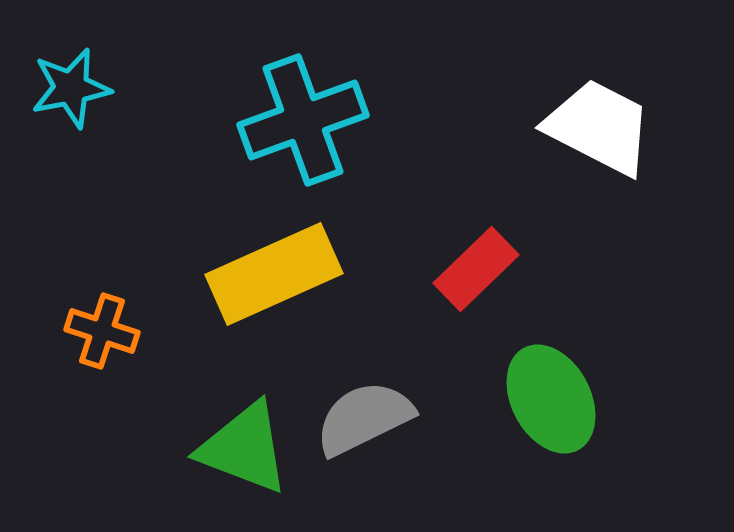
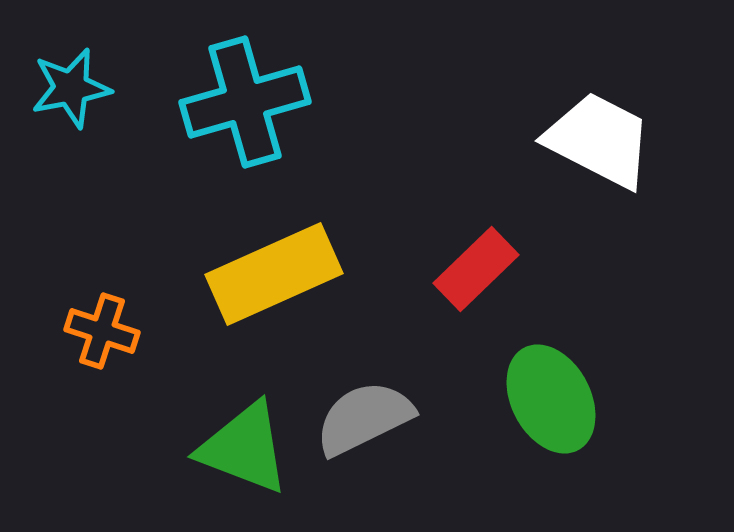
cyan cross: moved 58 px left, 18 px up; rotated 4 degrees clockwise
white trapezoid: moved 13 px down
